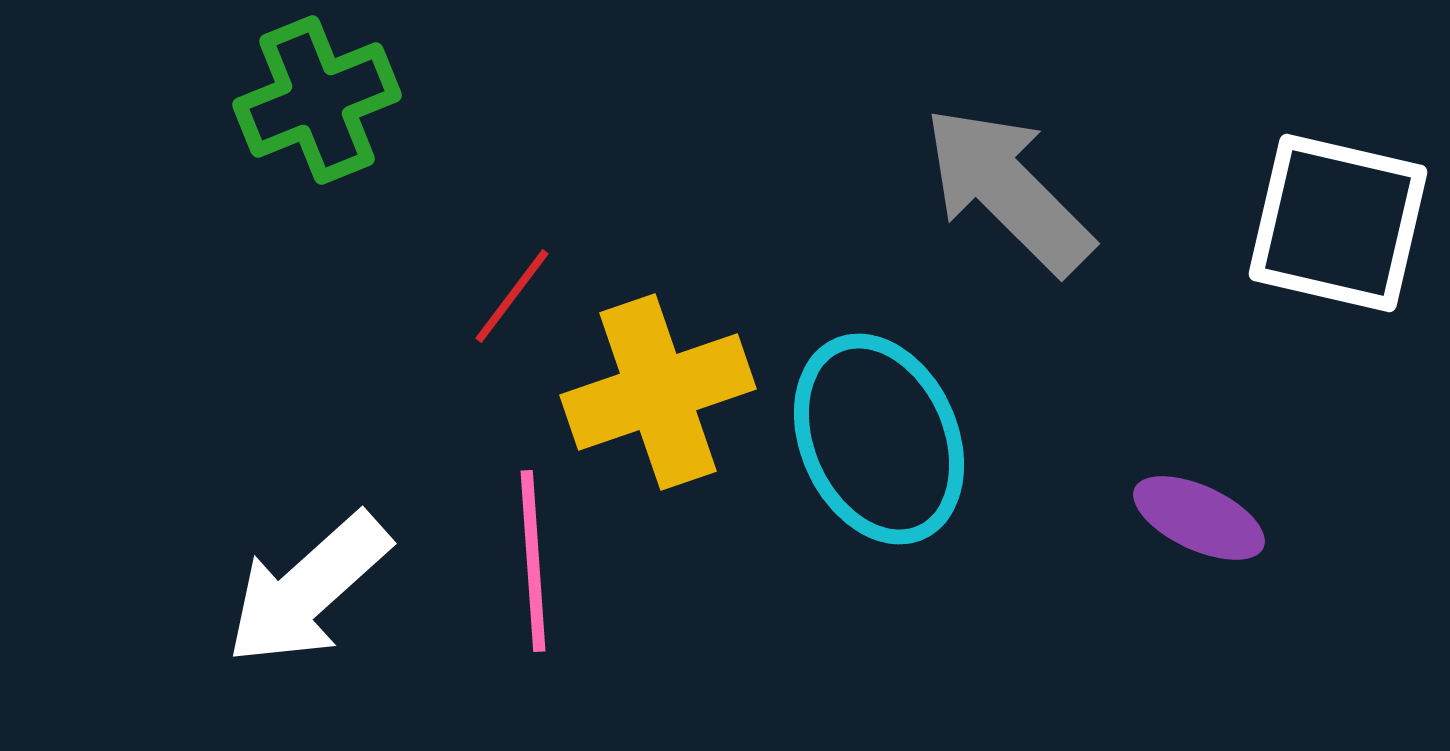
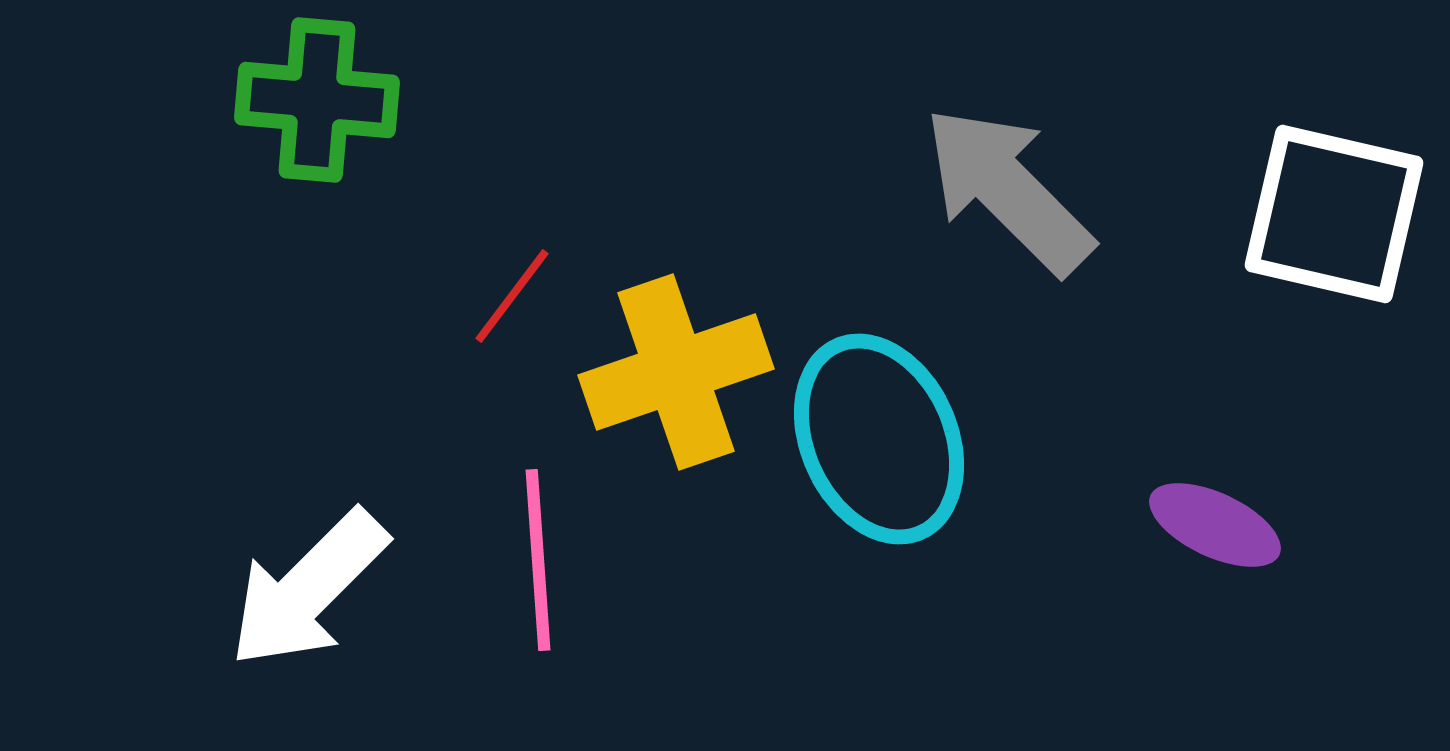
green cross: rotated 27 degrees clockwise
white square: moved 4 px left, 9 px up
yellow cross: moved 18 px right, 20 px up
purple ellipse: moved 16 px right, 7 px down
pink line: moved 5 px right, 1 px up
white arrow: rotated 3 degrees counterclockwise
